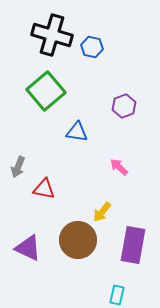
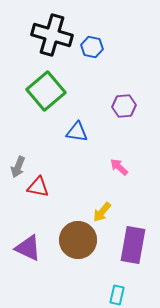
purple hexagon: rotated 15 degrees clockwise
red triangle: moved 6 px left, 2 px up
